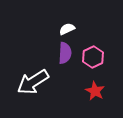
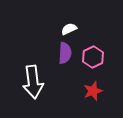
white semicircle: moved 2 px right
white arrow: rotated 64 degrees counterclockwise
red star: moved 2 px left; rotated 24 degrees clockwise
